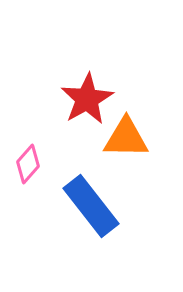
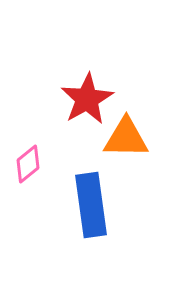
pink diamond: rotated 9 degrees clockwise
blue rectangle: moved 1 px up; rotated 30 degrees clockwise
